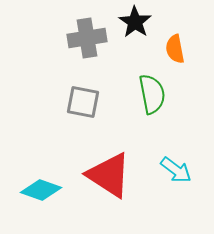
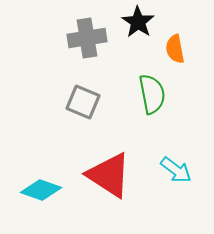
black star: moved 3 px right
gray square: rotated 12 degrees clockwise
